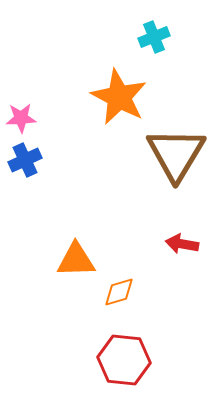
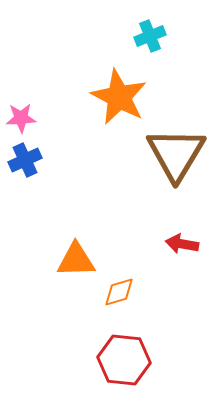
cyan cross: moved 4 px left, 1 px up
